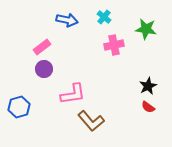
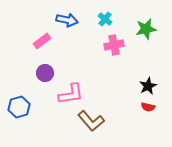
cyan cross: moved 1 px right, 2 px down
green star: rotated 20 degrees counterclockwise
pink rectangle: moved 6 px up
purple circle: moved 1 px right, 4 px down
pink L-shape: moved 2 px left
red semicircle: rotated 24 degrees counterclockwise
